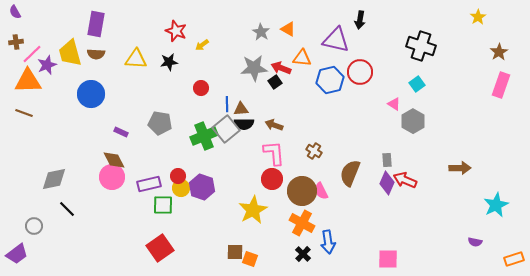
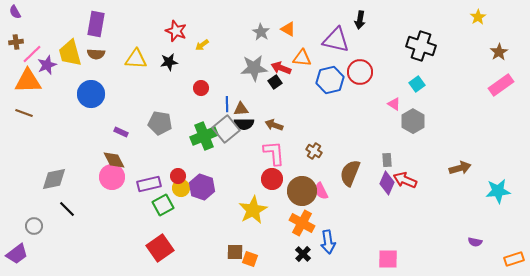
pink rectangle at (501, 85): rotated 35 degrees clockwise
brown arrow at (460, 168): rotated 15 degrees counterclockwise
green square at (163, 205): rotated 30 degrees counterclockwise
cyan star at (496, 205): moved 2 px right, 14 px up; rotated 20 degrees clockwise
